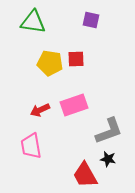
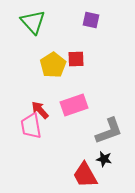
green triangle: rotated 40 degrees clockwise
yellow pentagon: moved 3 px right, 2 px down; rotated 30 degrees clockwise
red arrow: rotated 72 degrees clockwise
pink trapezoid: moved 20 px up
black star: moved 4 px left
